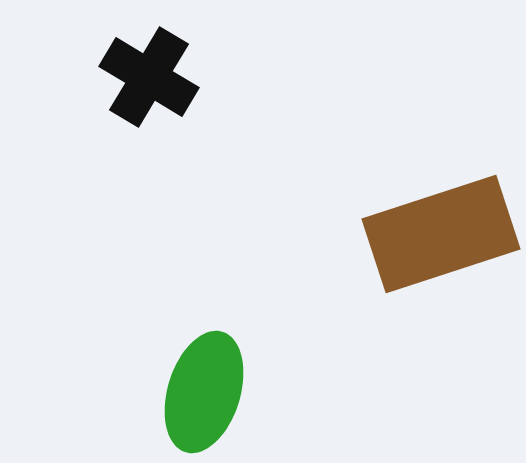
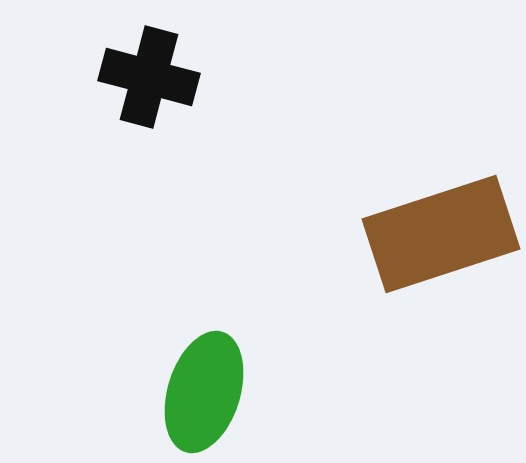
black cross: rotated 16 degrees counterclockwise
